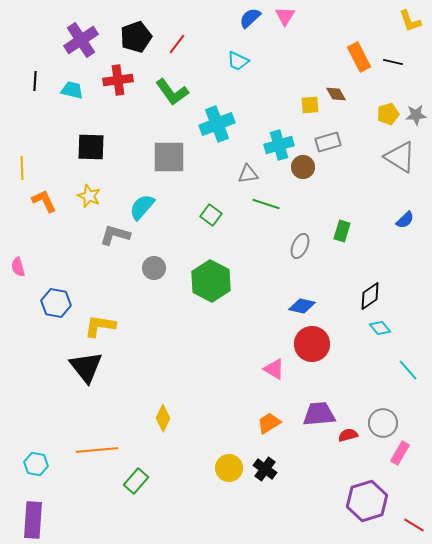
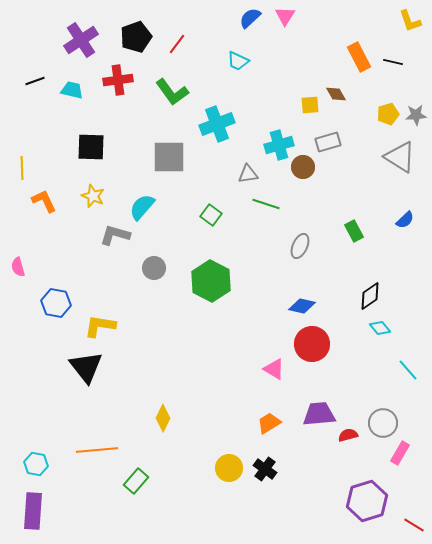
black line at (35, 81): rotated 66 degrees clockwise
yellow star at (89, 196): moved 4 px right
green rectangle at (342, 231): moved 12 px right; rotated 45 degrees counterclockwise
purple rectangle at (33, 520): moved 9 px up
